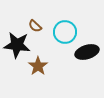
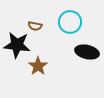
brown semicircle: rotated 32 degrees counterclockwise
cyan circle: moved 5 px right, 10 px up
black ellipse: rotated 30 degrees clockwise
